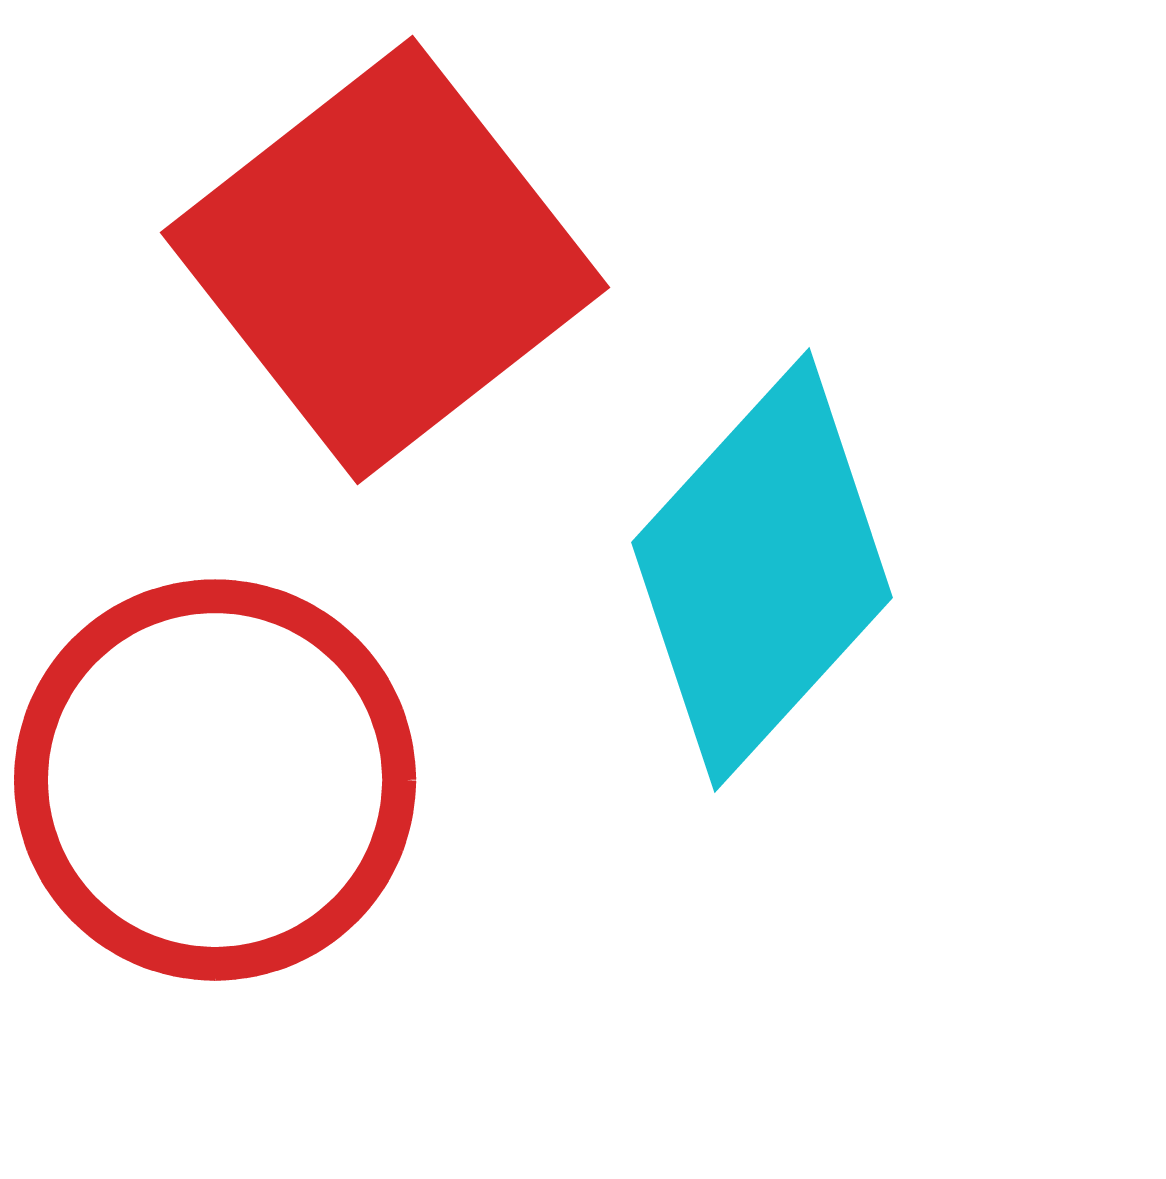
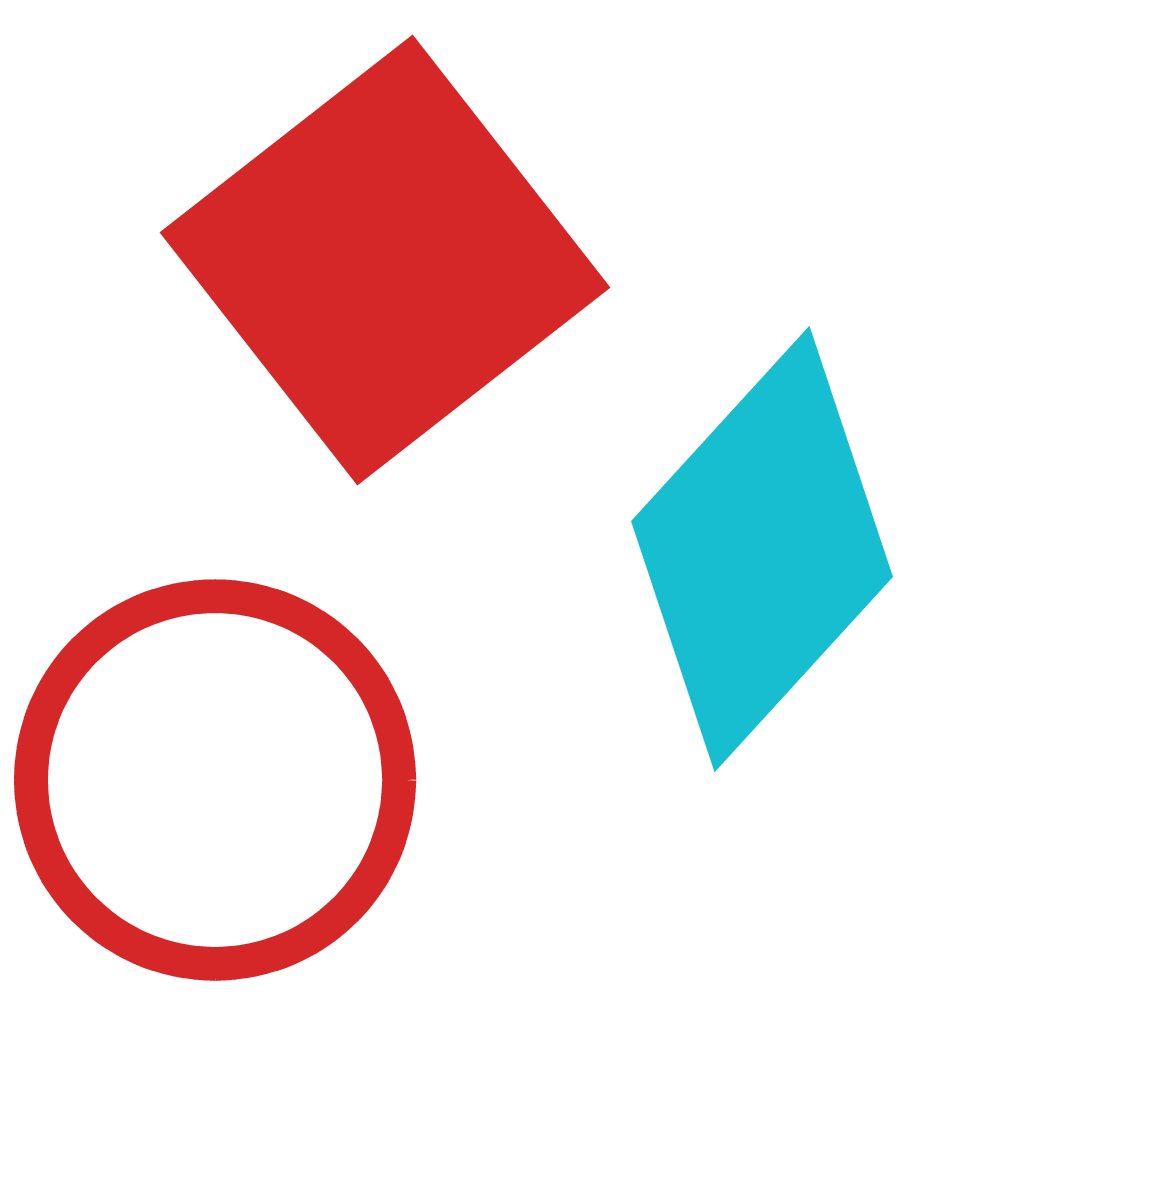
cyan diamond: moved 21 px up
